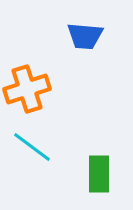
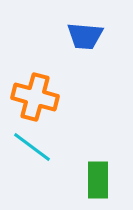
orange cross: moved 8 px right, 8 px down; rotated 33 degrees clockwise
green rectangle: moved 1 px left, 6 px down
